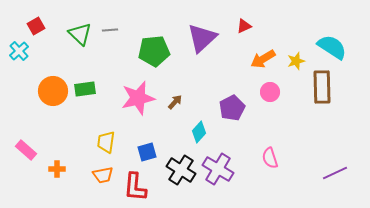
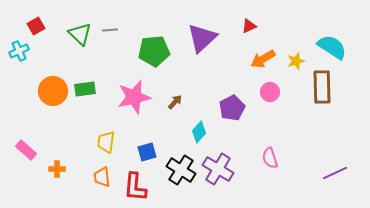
red triangle: moved 5 px right
cyan cross: rotated 18 degrees clockwise
pink star: moved 4 px left, 1 px up
orange trapezoid: moved 1 px left, 2 px down; rotated 95 degrees clockwise
